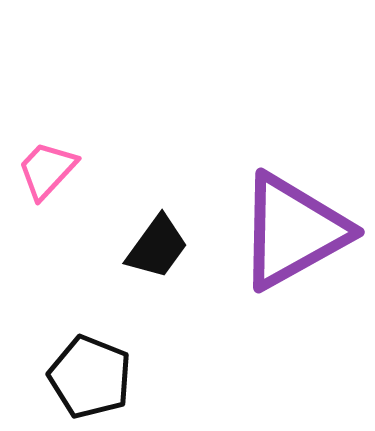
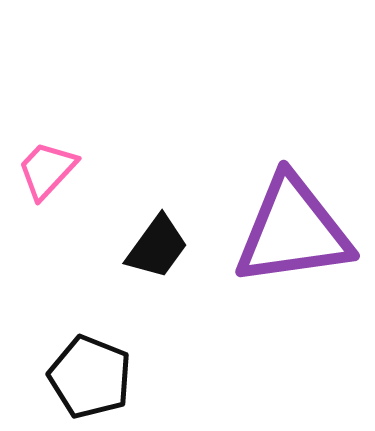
purple triangle: rotated 21 degrees clockwise
